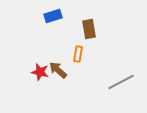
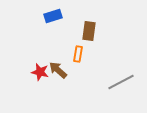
brown rectangle: moved 2 px down; rotated 18 degrees clockwise
